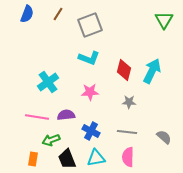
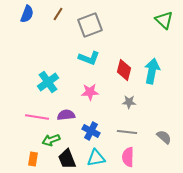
green triangle: rotated 18 degrees counterclockwise
cyan arrow: rotated 15 degrees counterclockwise
